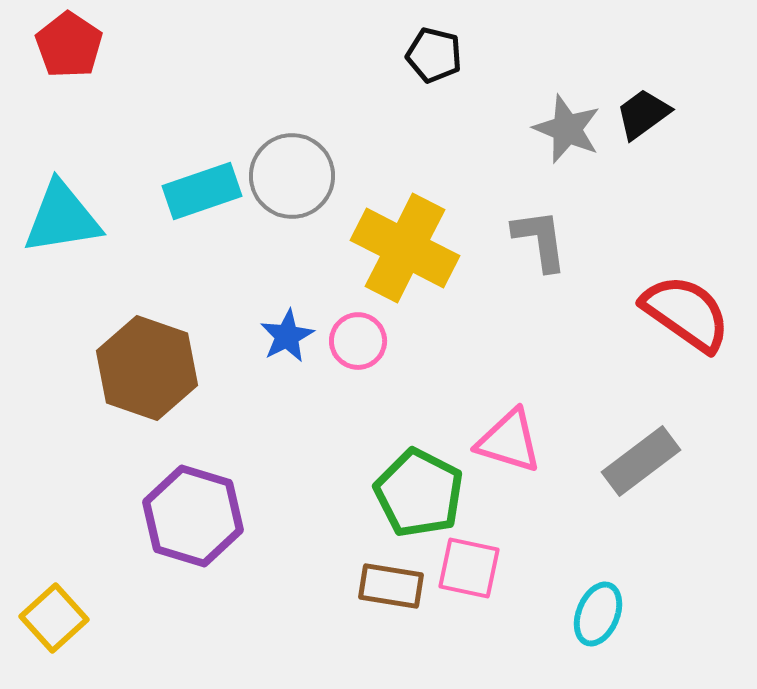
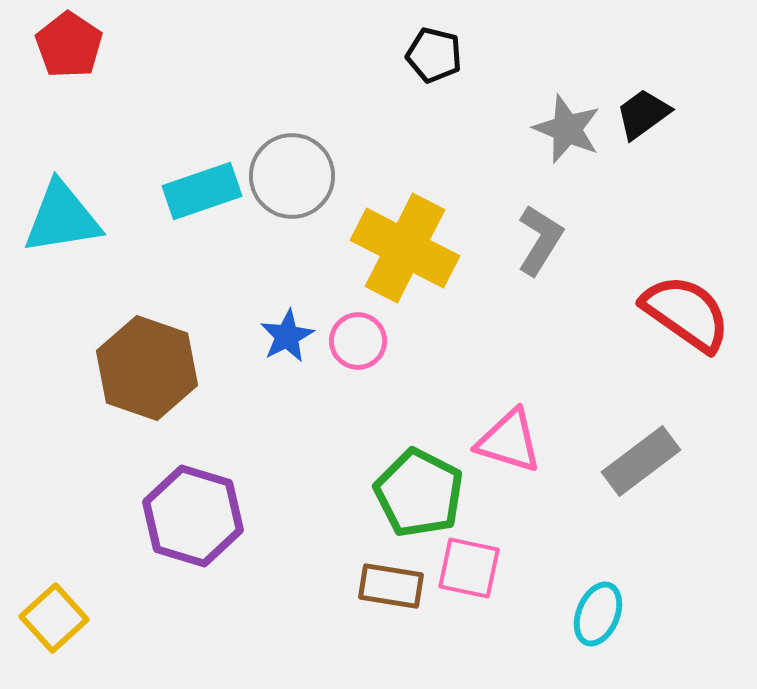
gray L-shape: rotated 40 degrees clockwise
